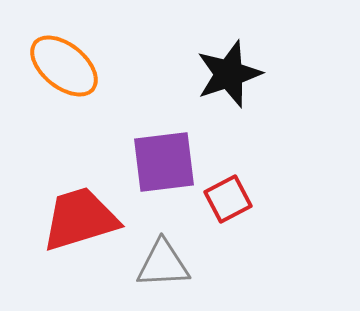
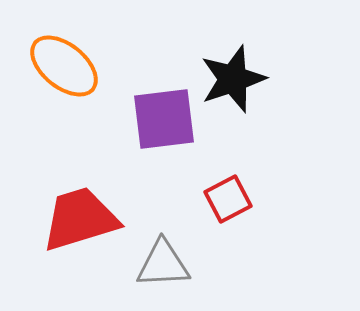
black star: moved 4 px right, 5 px down
purple square: moved 43 px up
